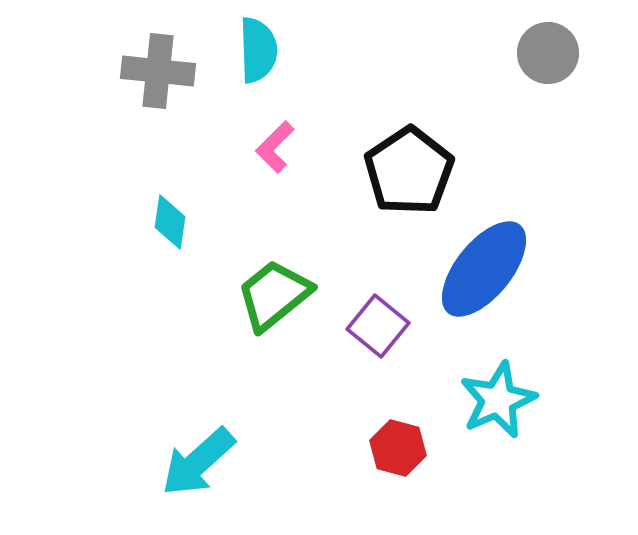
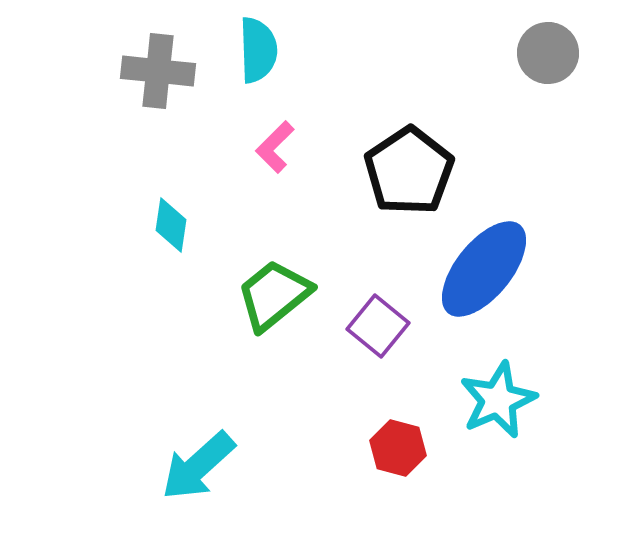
cyan diamond: moved 1 px right, 3 px down
cyan arrow: moved 4 px down
